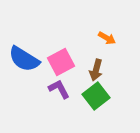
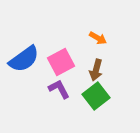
orange arrow: moved 9 px left
blue semicircle: rotated 68 degrees counterclockwise
